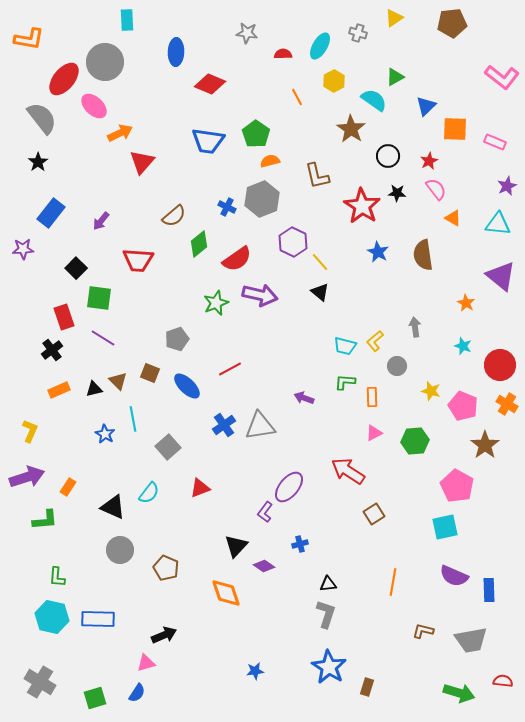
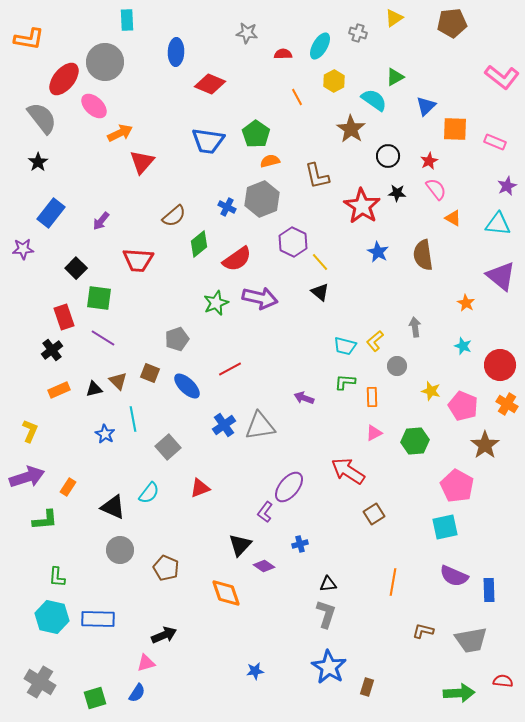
purple arrow at (260, 295): moved 3 px down
black triangle at (236, 546): moved 4 px right, 1 px up
green arrow at (459, 693): rotated 20 degrees counterclockwise
